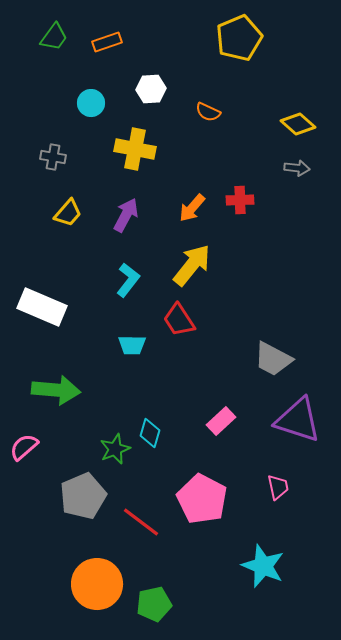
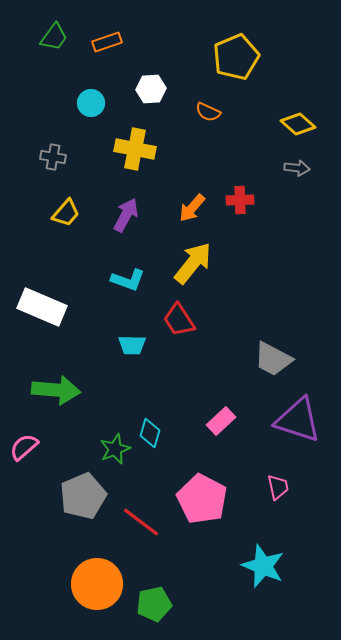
yellow pentagon: moved 3 px left, 19 px down
yellow trapezoid: moved 2 px left
yellow arrow: moved 1 px right, 2 px up
cyan L-shape: rotated 72 degrees clockwise
